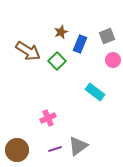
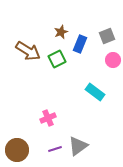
green square: moved 2 px up; rotated 18 degrees clockwise
